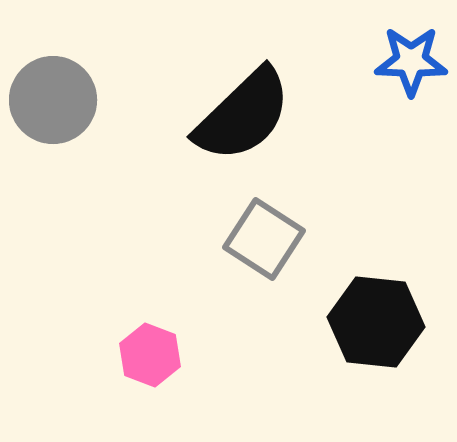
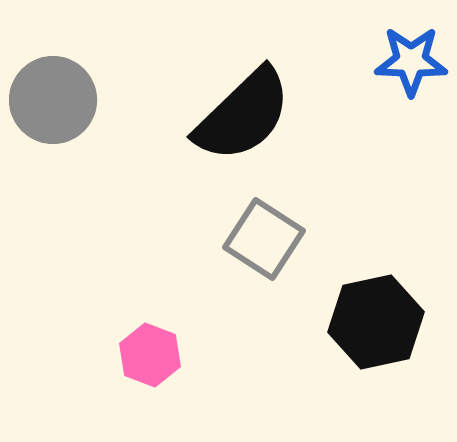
black hexagon: rotated 18 degrees counterclockwise
